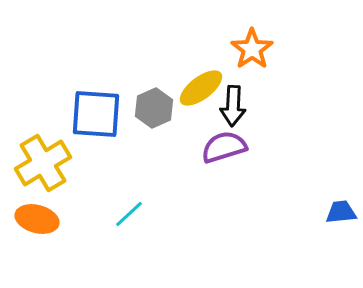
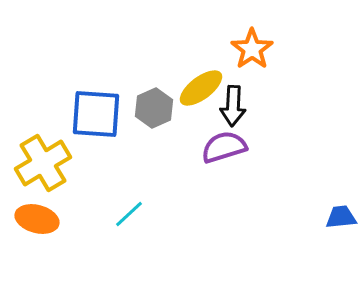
blue trapezoid: moved 5 px down
